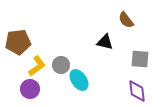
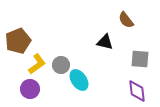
brown pentagon: moved 1 px up; rotated 15 degrees counterclockwise
yellow L-shape: moved 2 px up
